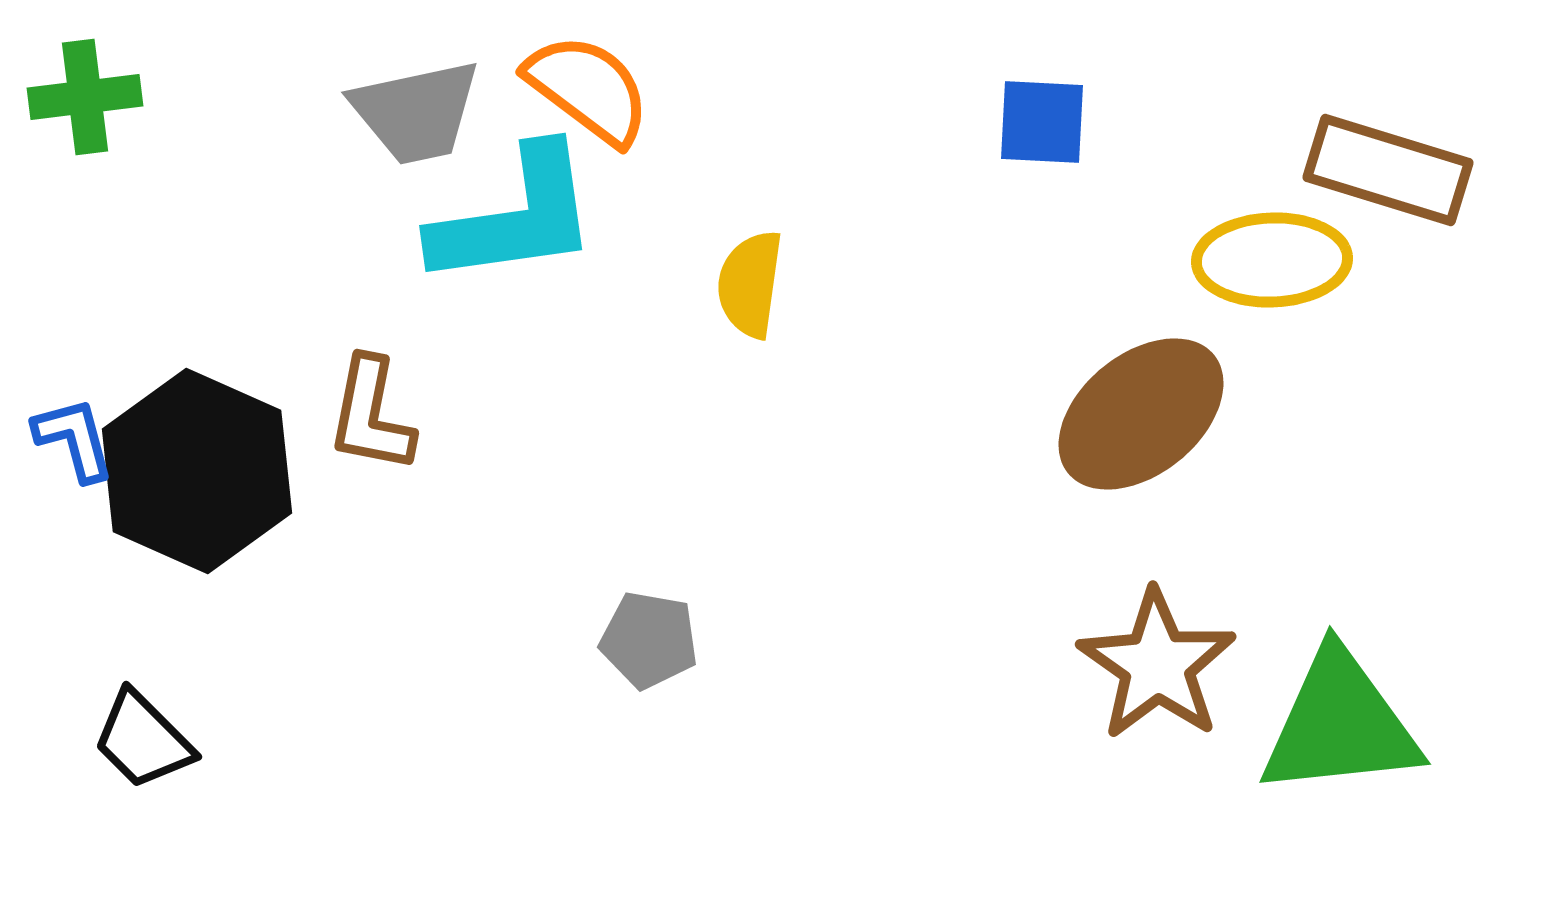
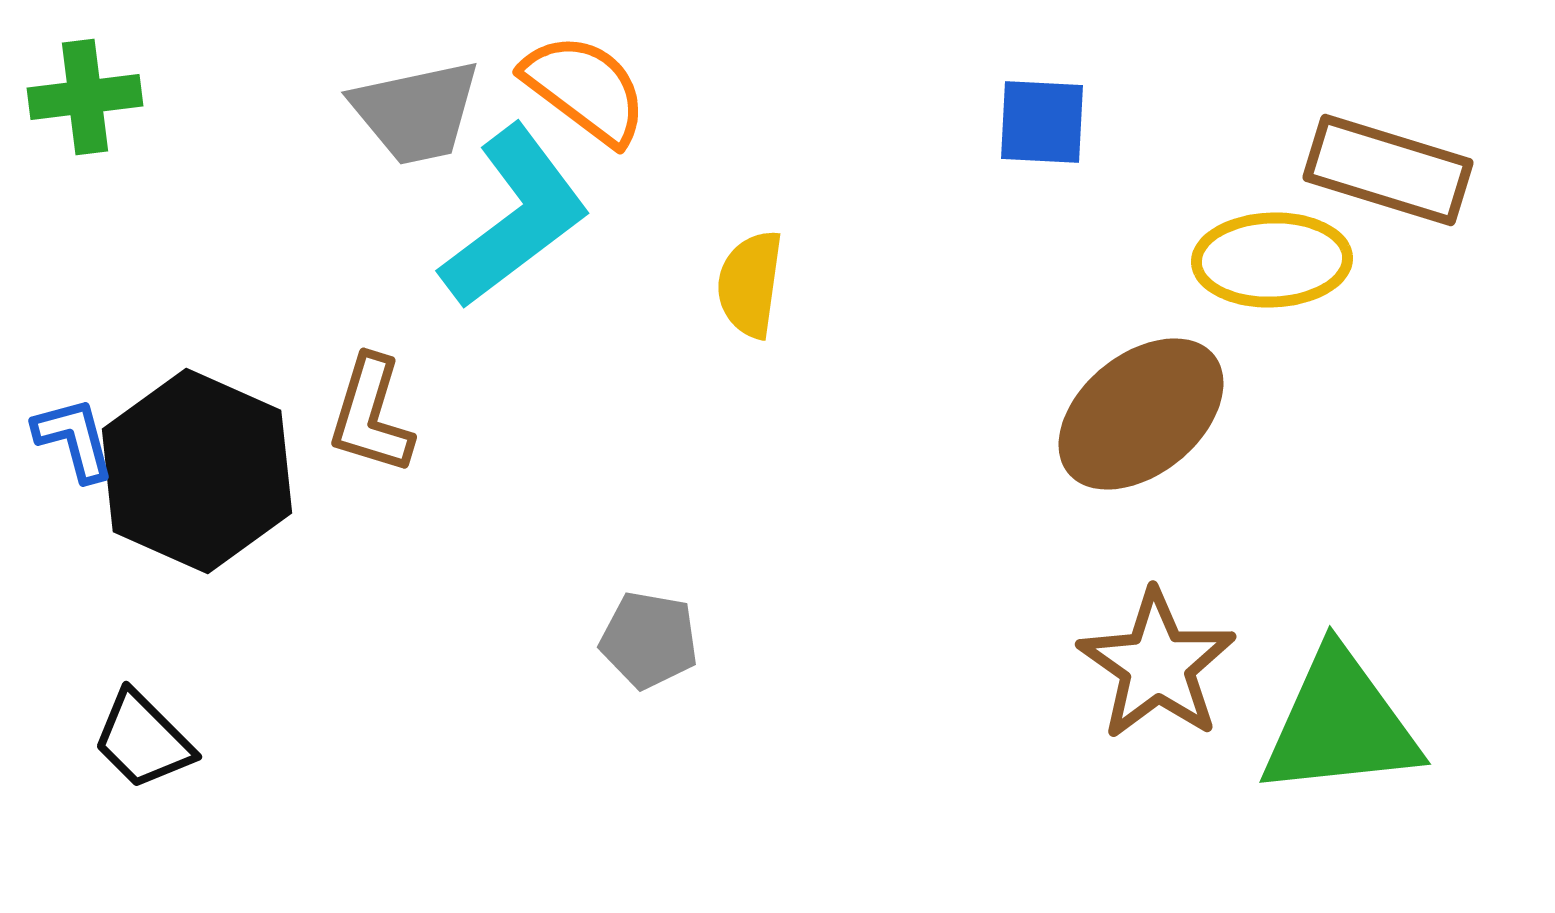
orange semicircle: moved 3 px left
cyan L-shape: rotated 29 degrees counterclockwise
brown L-shape: rotated 6 degrees clockwise
